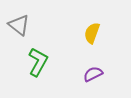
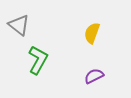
green L-shape: moved 2 px up
purple semicircle: moved 1 px right, 2 px down
